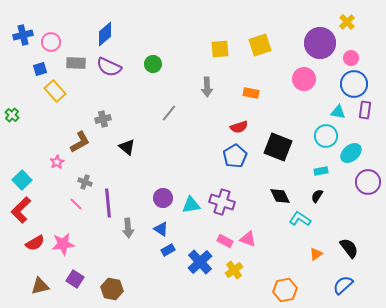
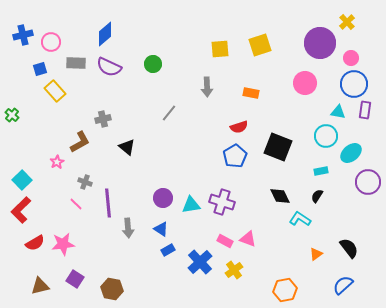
pink circle at (304, 79): moved 1 px right, 4 px down
